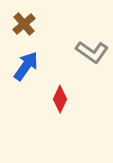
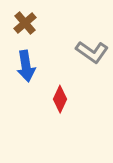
brown cross: moved 1 px right, 1 px up
blue arrow: rotated 136 degrees clockwise
